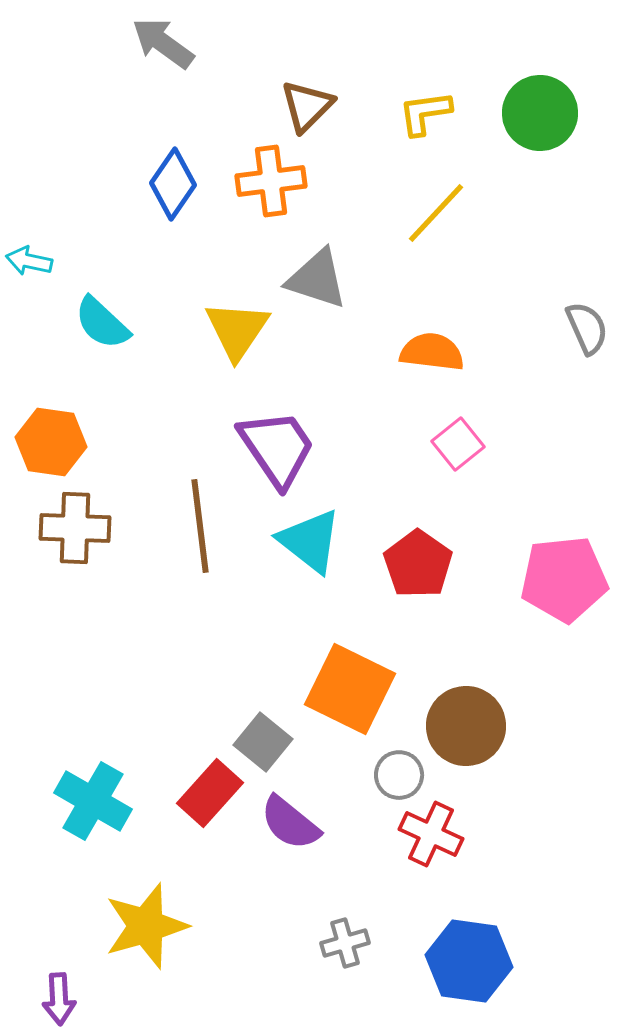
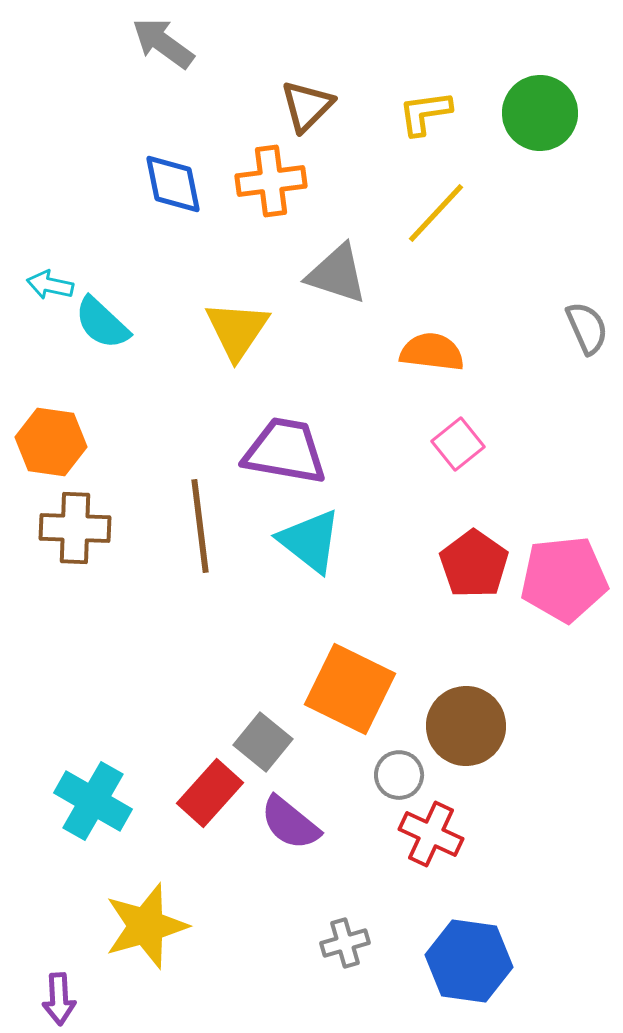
blue diamond: rotated 46 degrees counterclockwise
cyan arrow: moved 21 px right, 24 px down
gray triangle: moved 20 px right, 5 px up
purple trapezoid: moved 8 px right, 3 px down; rotated 46 degrees counterclockwise
red pentagon: moved 56 px right
